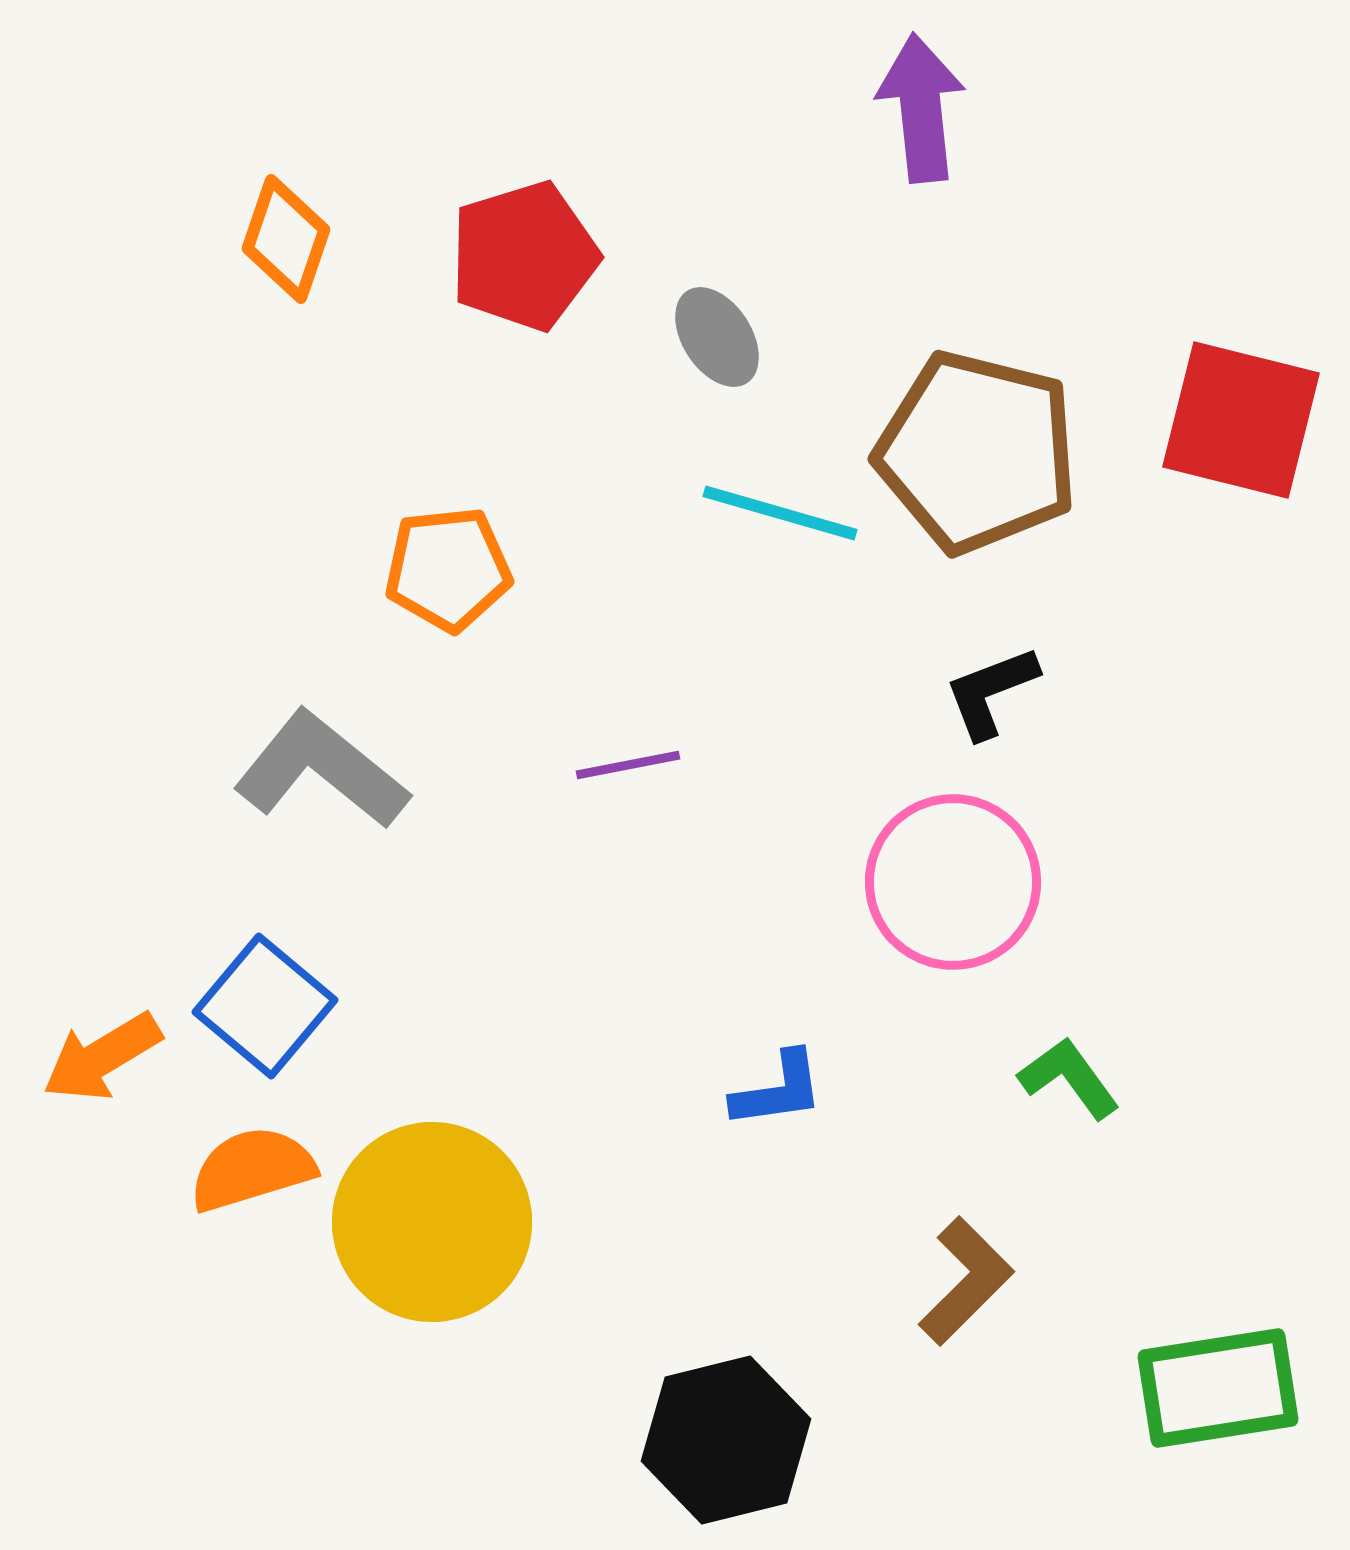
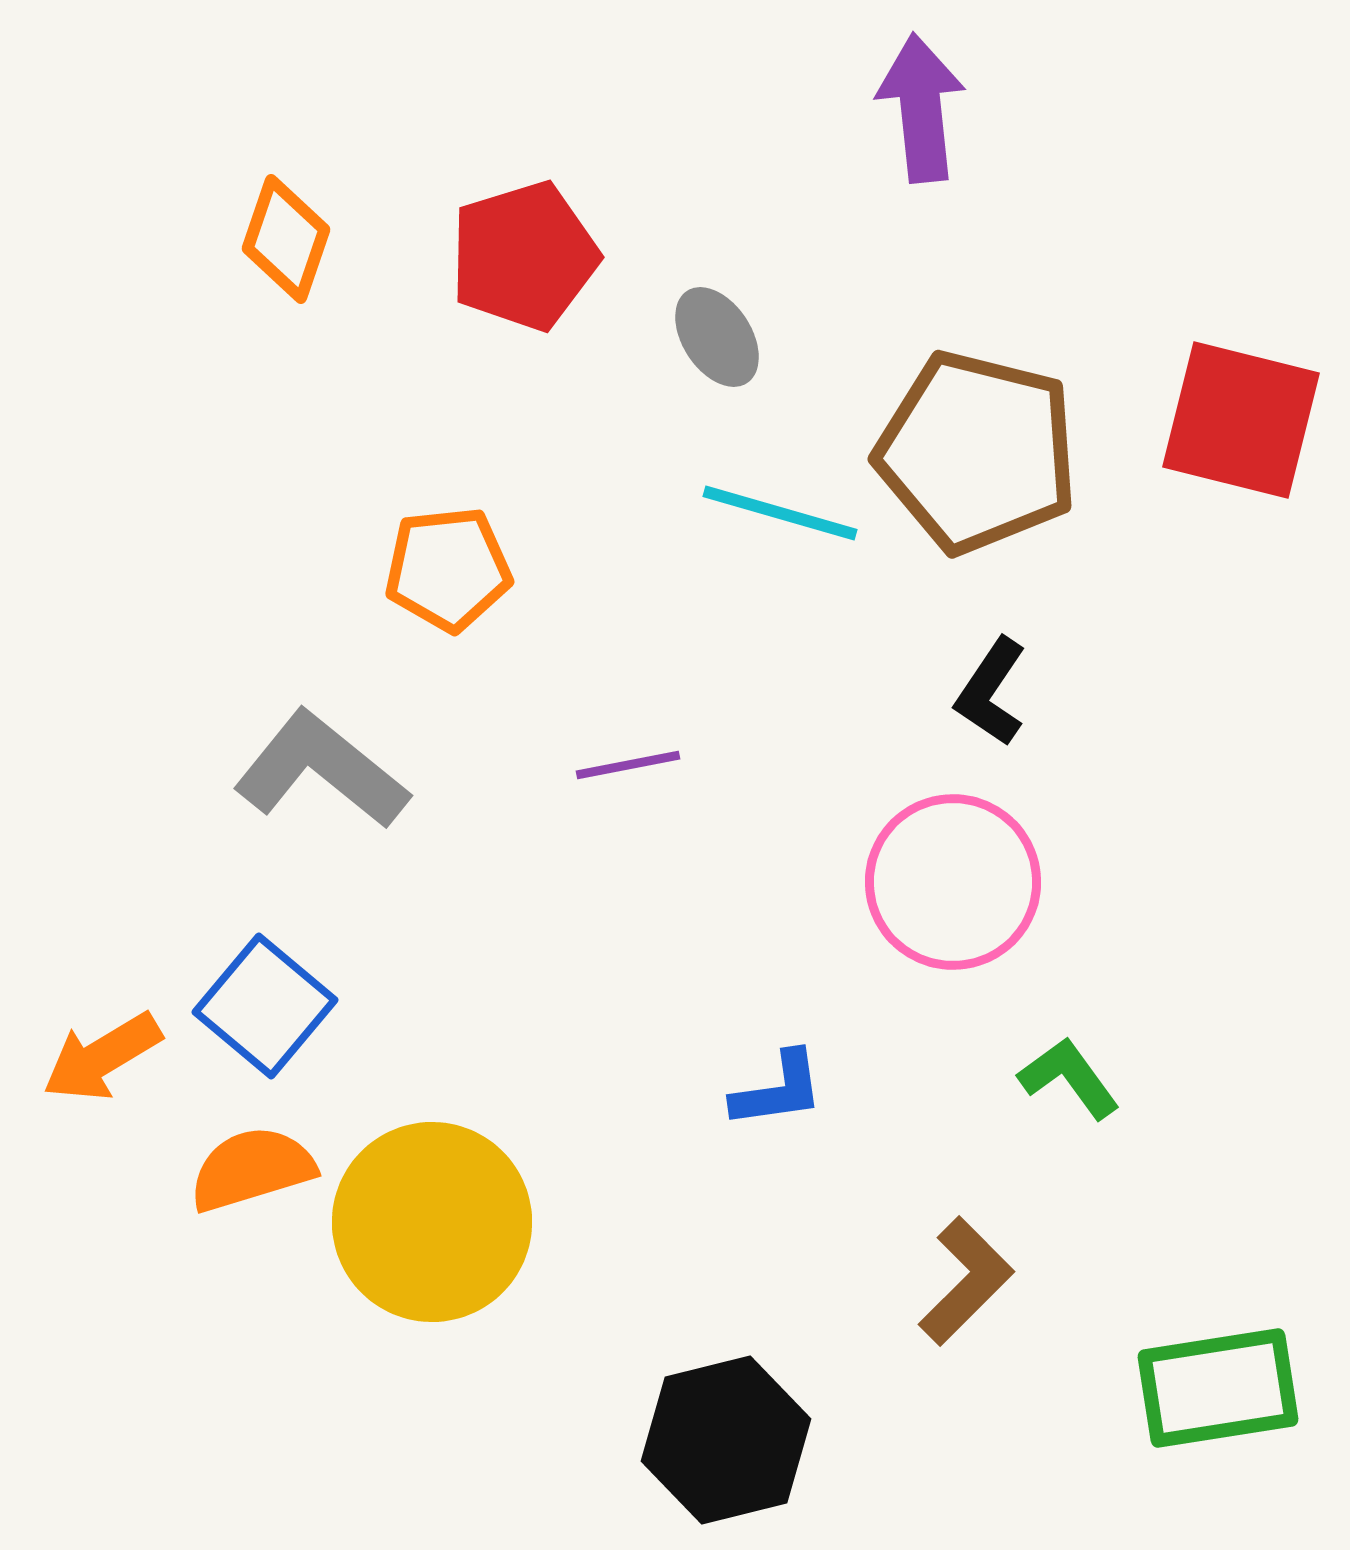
black L-shape: rotated 35 degrees counterclockwise
